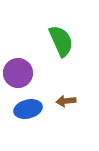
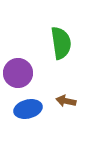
green semicircle: moved 2 px down; rotated 16 degrees clockwise
brown arrow: rotated 18 degrees clockwise
